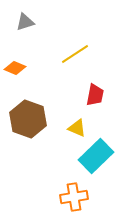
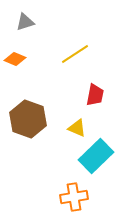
orange diamond: moved 9 px up
